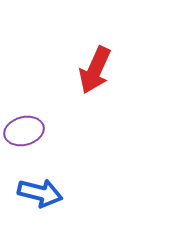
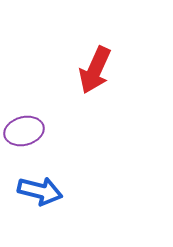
blue arrow: moved 2 px up
